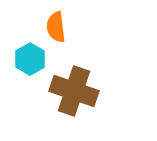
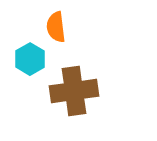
brown cross: rotated 27 degrees counterclockwise
